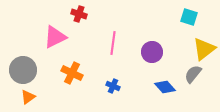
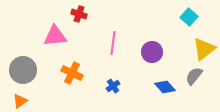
cyan square: rotated 24 degrees clockwise
pink triangle: moved 1 px up; rotated 20 degrees clockwise
gray semicircle: moved 1 px right, 2 px down
blue cross: rotated 32 degrees clockwise
orange triangle: moved 8 px left, 4 px down
